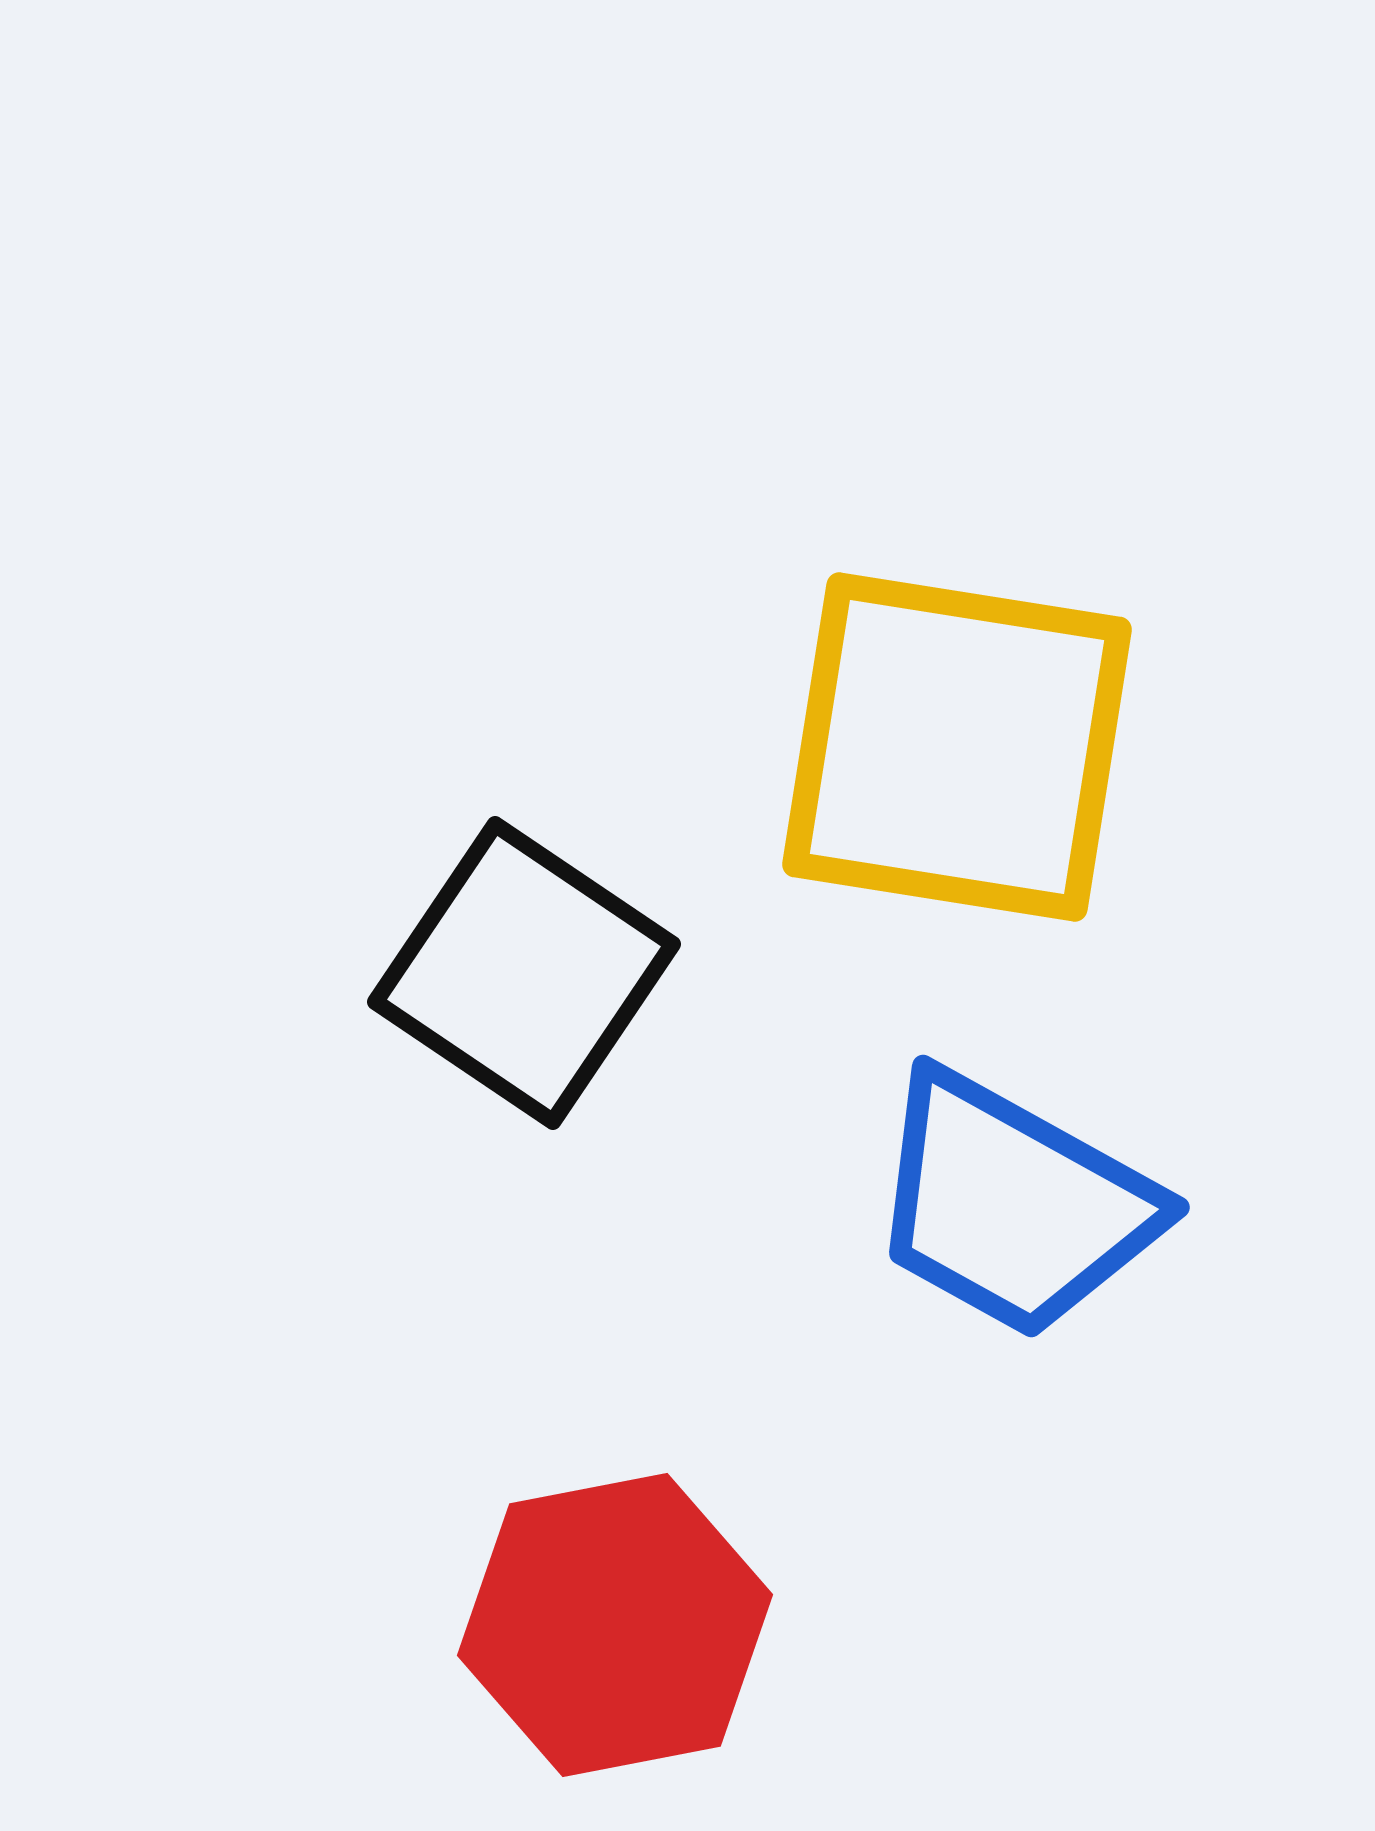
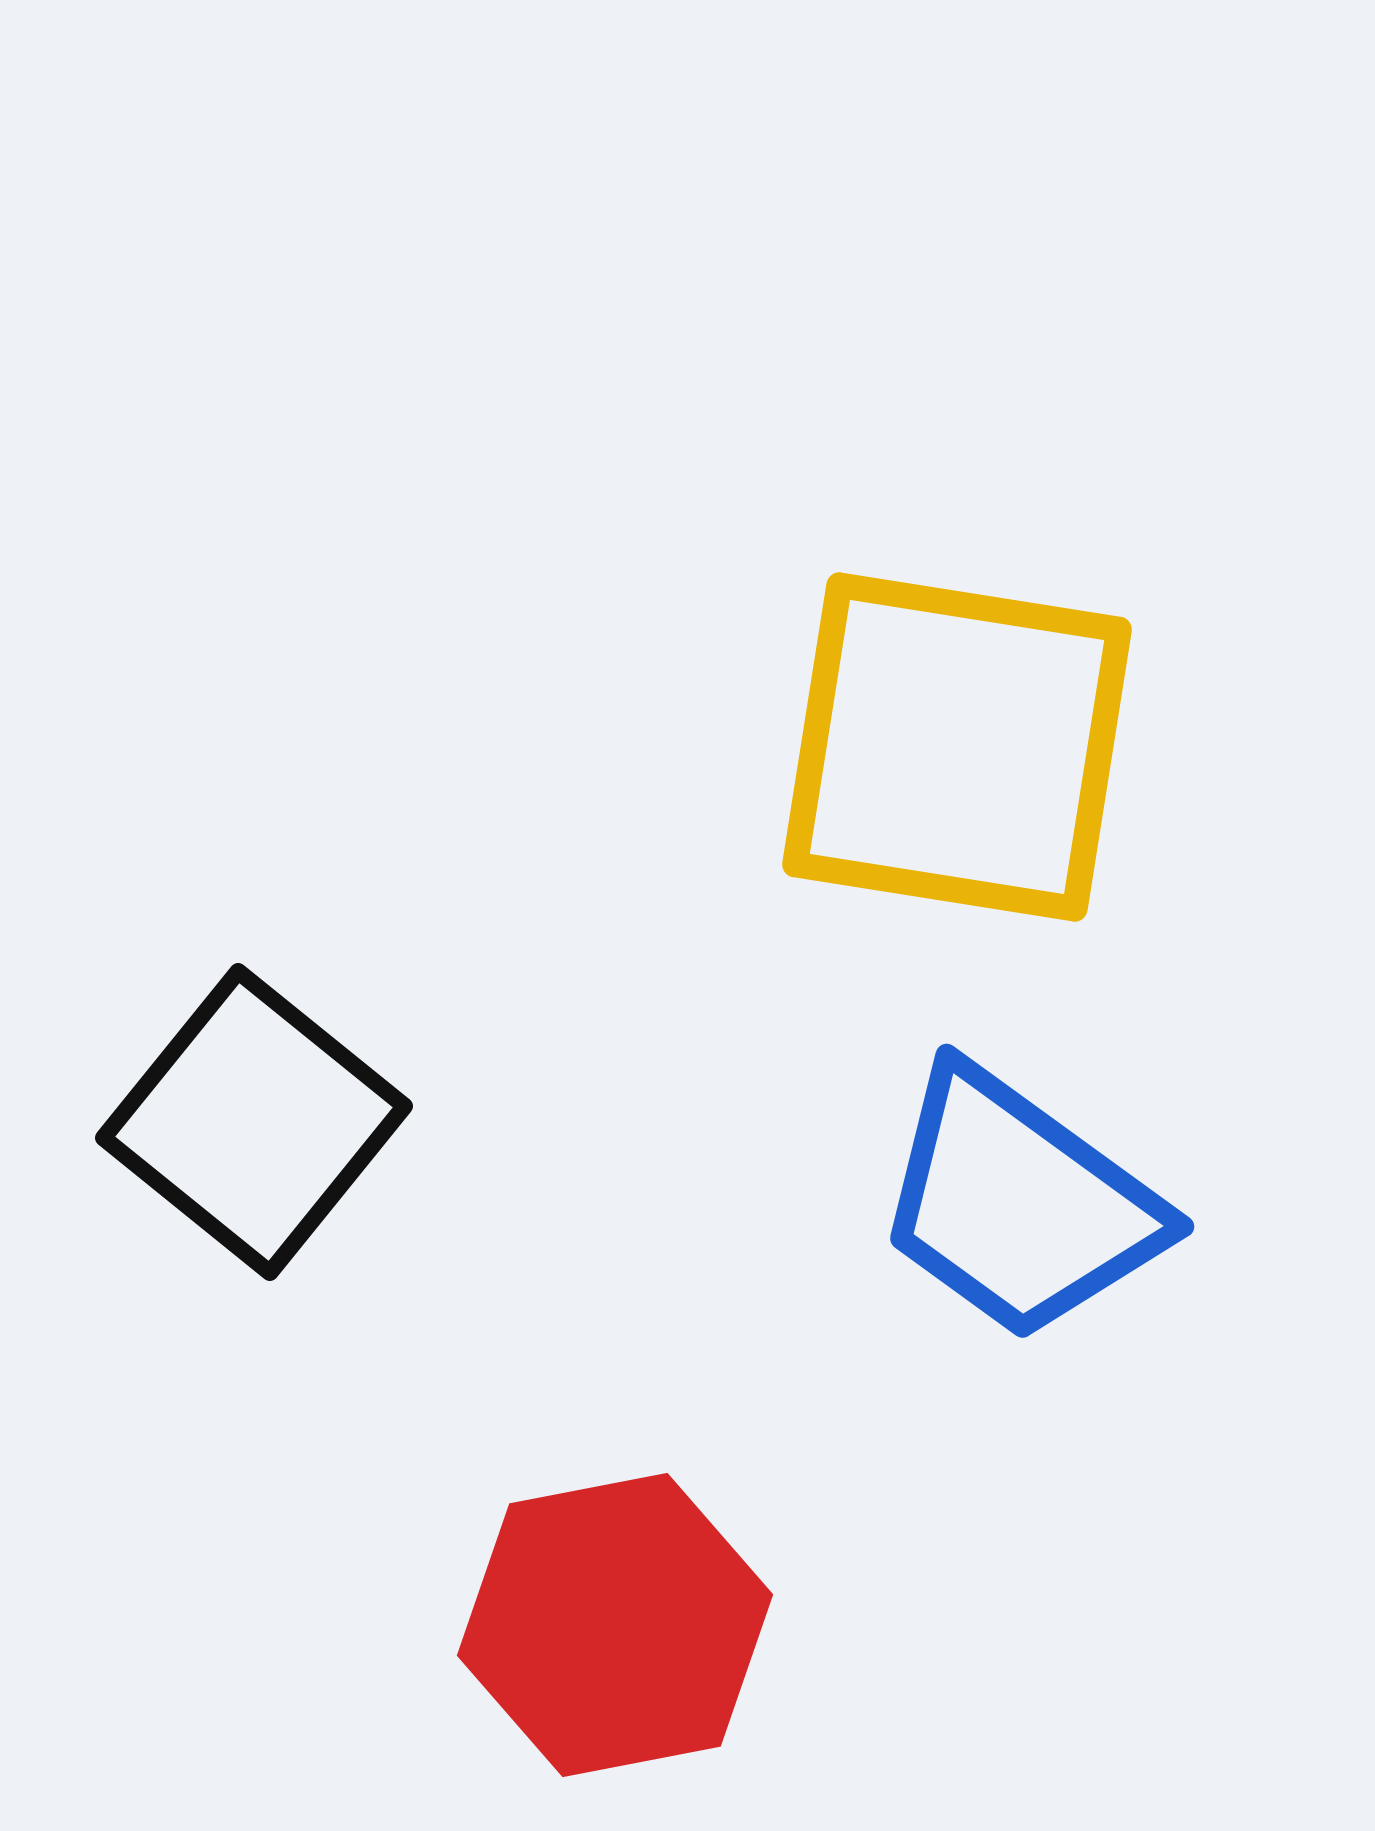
black square: moved 270 px left, 149 px down; rotated 5 degrees clockwise
blue trapezoid: moved 6 px right, 1 px up; rotated 7 degrees clockwise
